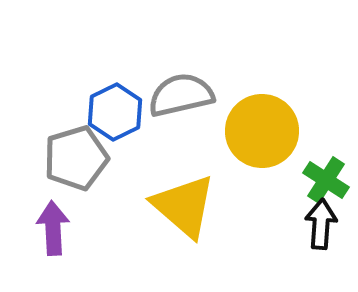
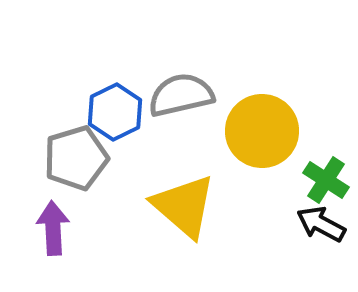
black arrow: rotated 66 degrees counterclockwise
